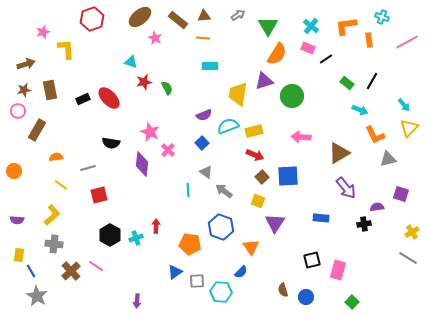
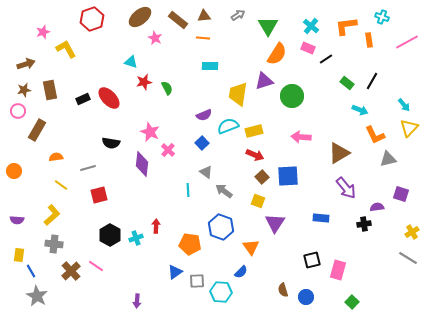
yellow L-shape at (66, 49): rotated 25 degrees counterclockwise
